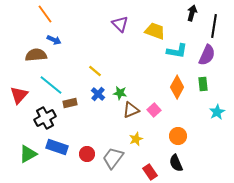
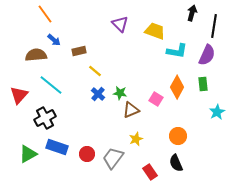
blue arrow: rotated 16 degrees clockwise
brown rectangle: moved 9 px right, 52 px up
pink square: moved 2 px right, 11 px up; rotated 16 degrees counterclockwise
